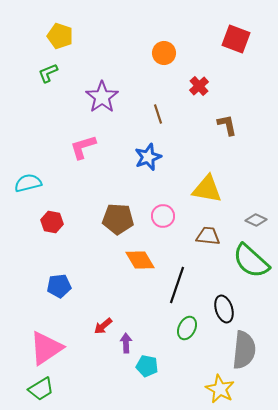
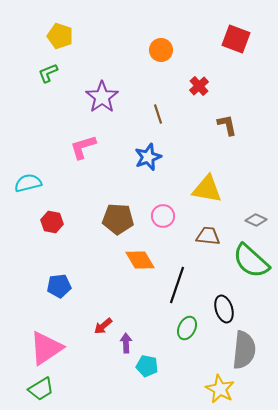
orange circle: moved 3 px left, 3 px up
